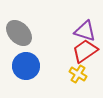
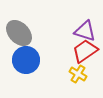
blue circle: moved 6 px up
